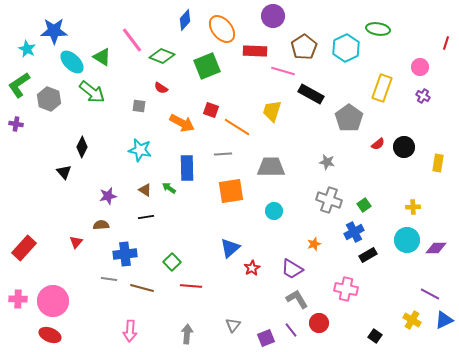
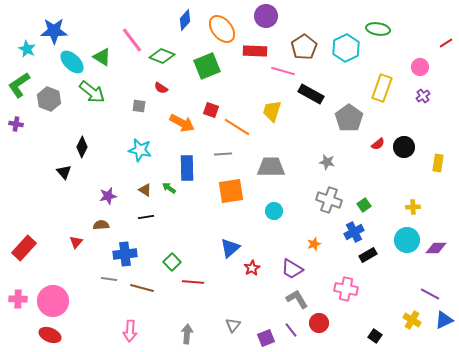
purple circle at (273, 16): moved 7 px left
red line at (446, 43): rotated 40 degrees clockwise
purple cross at (423, 96): rotated 24 degrees clockwise
red line at (191, 286): moved 2 px right, 4 px up
